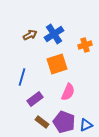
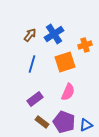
brown arrow: rotated 24 degrees counterclockwise
orange square: moved 8 px right, 2 px up
blue line: moved 10 px right, 13 px up
